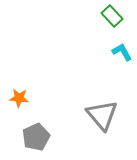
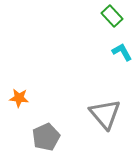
gray triangle: moved 3 px right, 1 px up
gray pentagon: moved 10 px right
